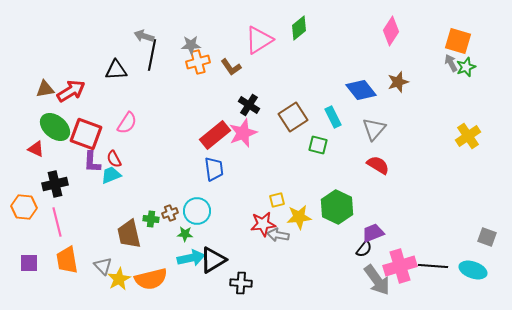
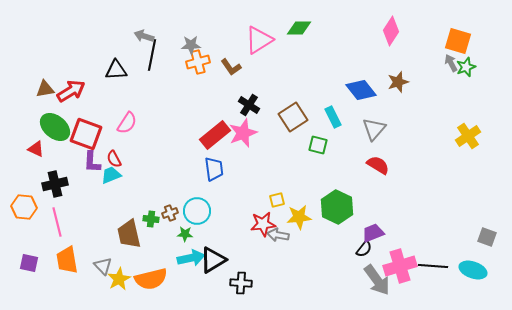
green diamond at (299, 28): rotated 40 degrees clockwise
purple square at (29, 263): rotated 12 degrees clockwise
